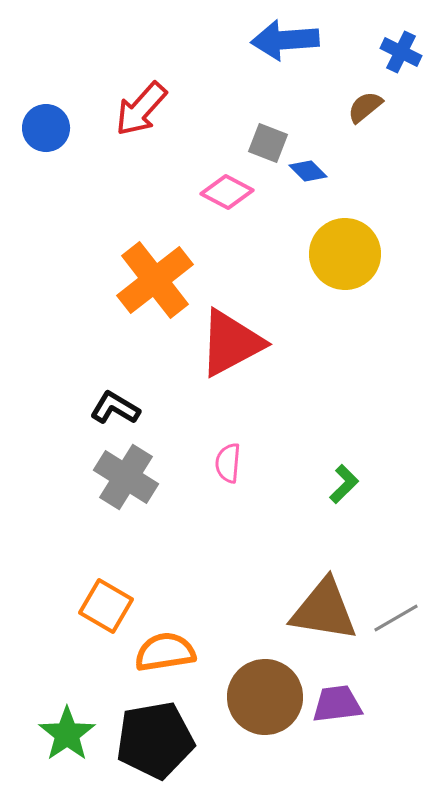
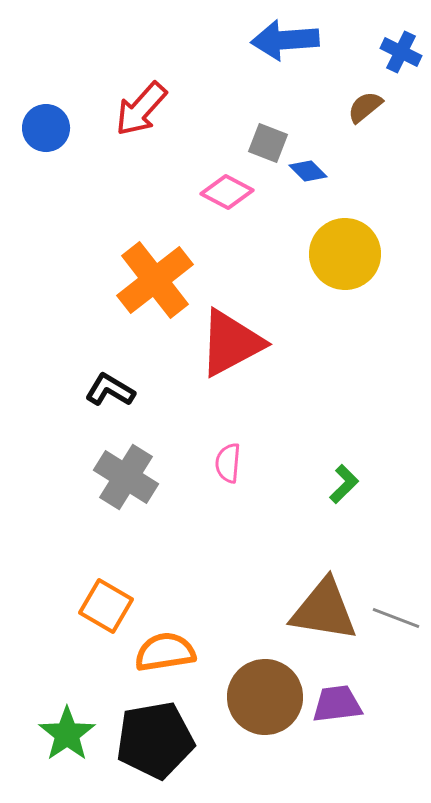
black L-shape: moved 5 px left, 18 px up
gray line: rotated 51 degrees clockwise
